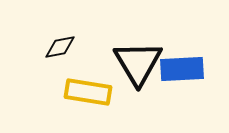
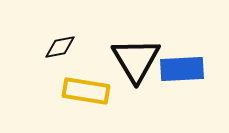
black triangle: moved 2 px left, 3 px up
yellow rectangle: moved 2 px left, 1 px up
